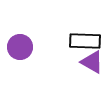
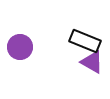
black rectangle: rotated 20 degrees clockwise
